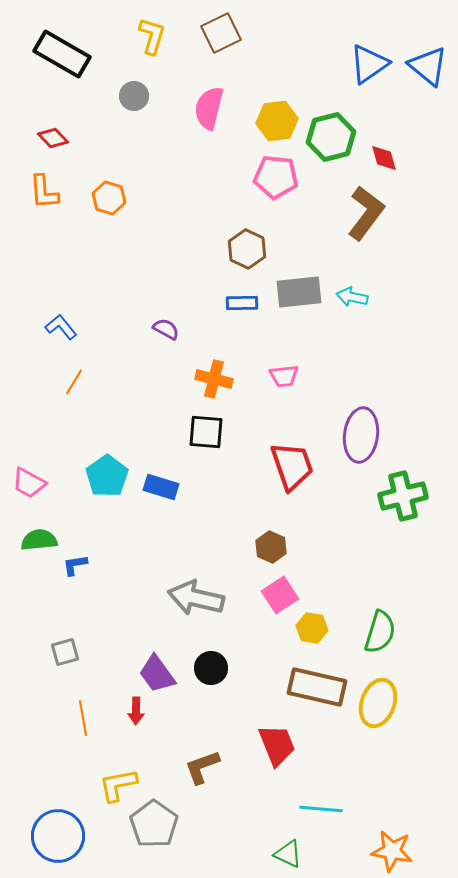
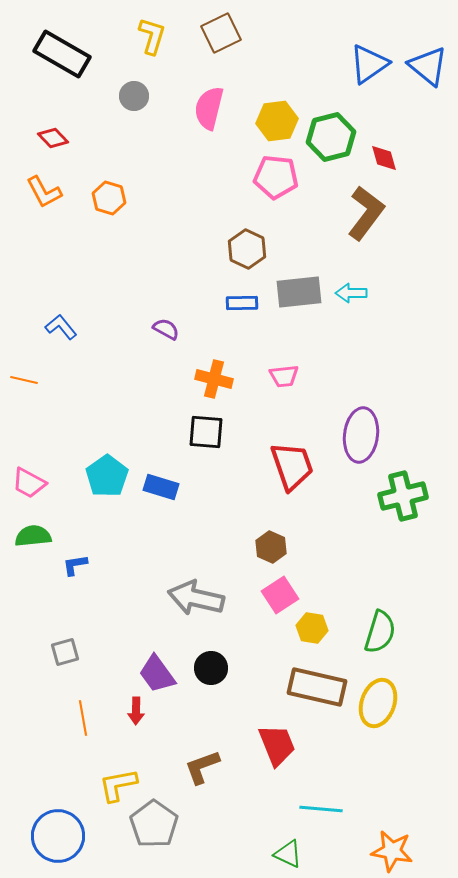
orange L-shape at (44, 192): rotated 24 degrees counterclockwise
cyan arrow at (352, 297): moved 1 px left, 4 px up; rotated 12 degrees counterclockwise
orange line at (74, 382): moved 50 px left, 2 px up; rotated 72 degrees clockwise
green semicircle at (39, 540): moved 6 px left, 4 px up
